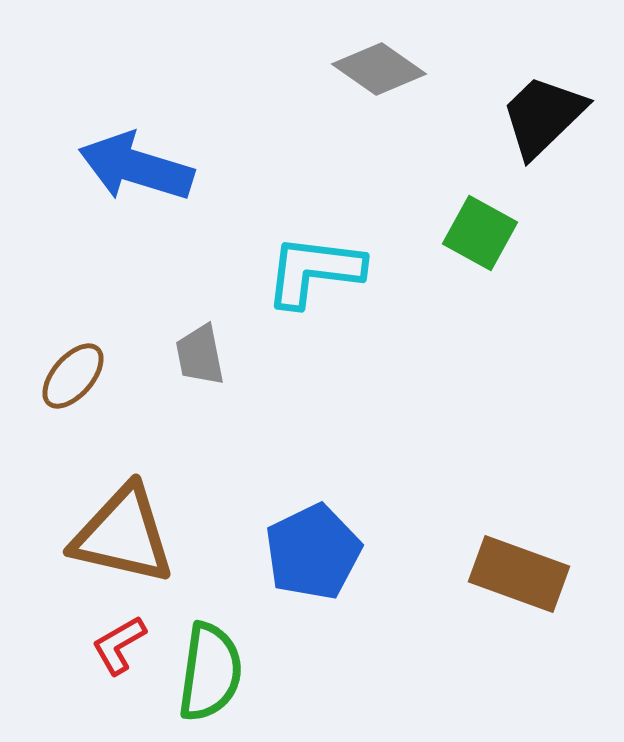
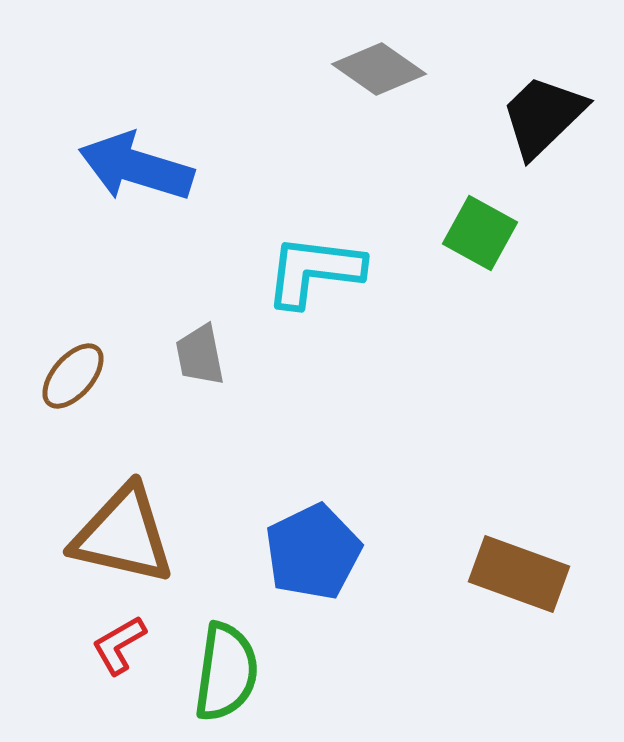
green semicircle: moved 16 px right
